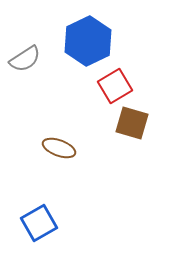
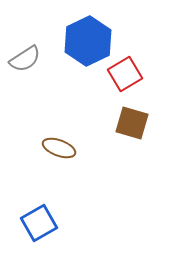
red square: moved 10 px right, 12 px up
